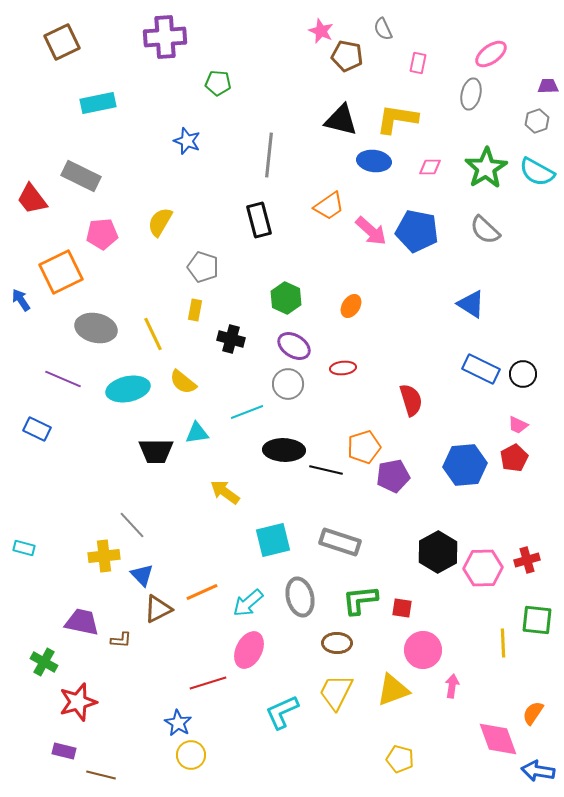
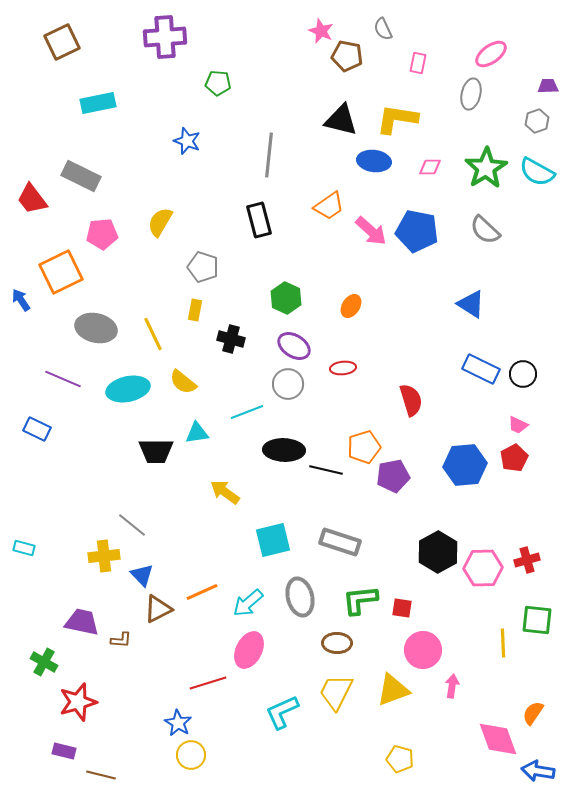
gray line at (132, 525): rotated 8 degrees counterclockwise
